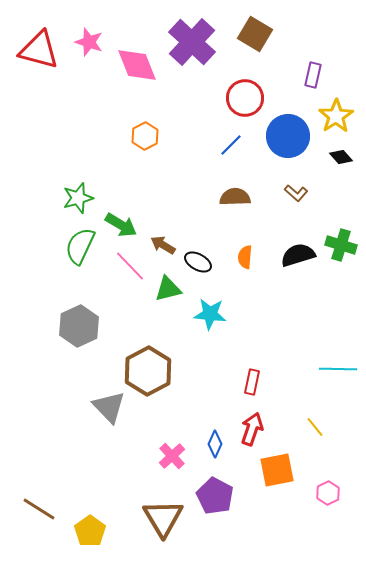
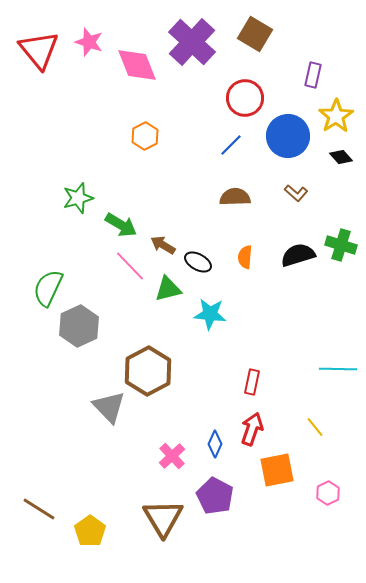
red triangle: rotated 36 degrees clockwise
green semicircle: moved 32 px left, 42 px down
